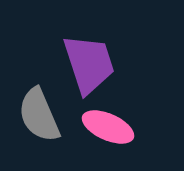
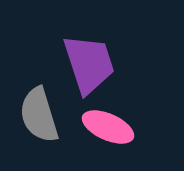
gray semicircle: rotated 6 degrees clockwise
